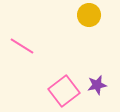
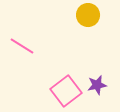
yellow circle: moved 1 px left
pink square: moved 2 px right
